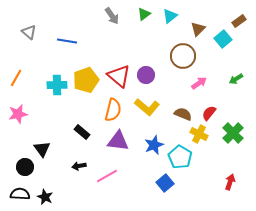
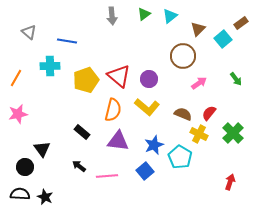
gray arrow: rotated 30 degrees clockwise
brown rectangle: moved 2 px right, 2 px down
purple circle: moved 3 px right, 4 px down
green arrow: rotated 96 degrees counterclockwise
cyan cross: moved 7 px left, 19 px up
black arrow: rotated 48 degrees clockwise
pink line: rotated 25 degrees clockwise
blue square: moved 20 px left, 12 px up
